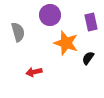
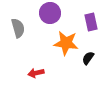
purple circle: moved 2 px up
gray semicircle: moved 4 px up
orange star: rotated 10 degrees counterclockwise
red arrow: moved 2 px right, 1 px down
